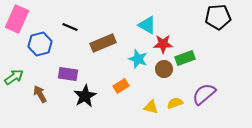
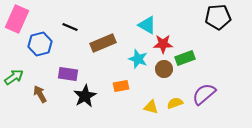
orange rectangle: rotated 21 degrees clockwise
